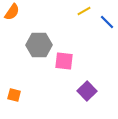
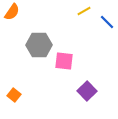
orange square: rotated 24 degrees clockwise
